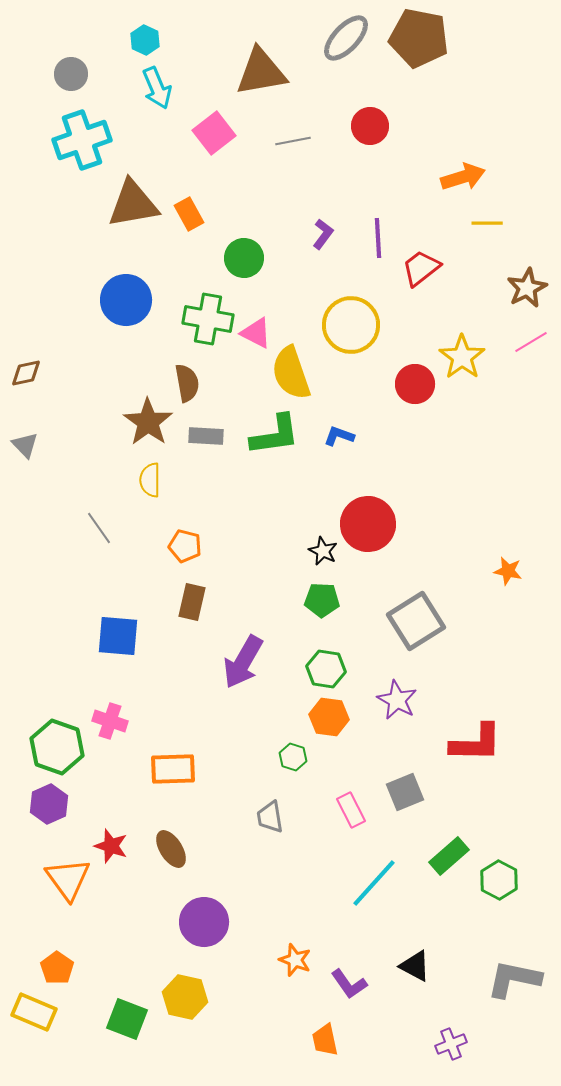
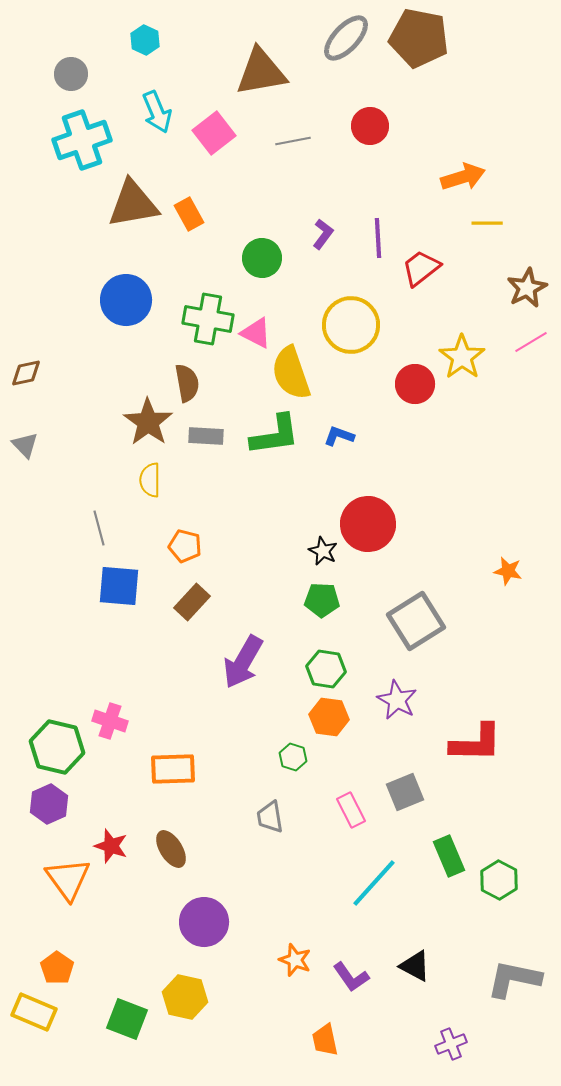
cyan arrow at (157, 88): moved 24 px down
green circle at (244, 258): moved 18 px right
gray line at (99, 528): rotated 20 degrees clockwise
brown rectangle at (192, 602): rotated 30 degrees clockwise
blue square at (118, 636): moved 1 px right, 50 px up
green hexagon at (57, 747): rotated 6 degrees counterclockwise
green rectangle at (449, 856): rotated 72 degrees counterclockwise
purple L-shape at (349, 984): moved 2 px right, 7 px up
